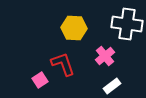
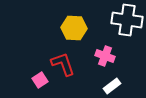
white cross: moved 4 px up
pink cross: rotated 30 degrees counterclockwise
